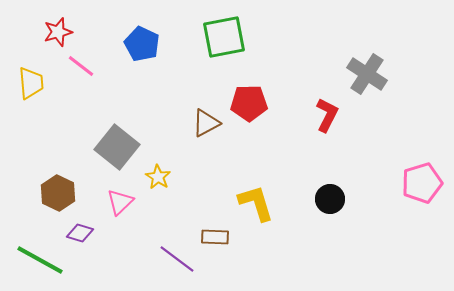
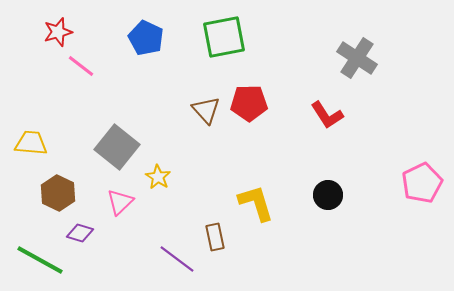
blue pentagon: moved 4 px right, 6 px up
gray cross: moved 10 px left, 16 px up
yellow trapezoid: moved 60 px down; rotated 80 degrees counterclockwise
red L-shape: rotated 120 degrees clockwise
brown triangle: moved 13 px up; rotated 44 degrees counterclockwise
pink pentagon: rotated 9 degrees counterclockwise
black circle: moved 2 px left, 4 px up
brown rectangle: rotated 76 degrees clockwise
